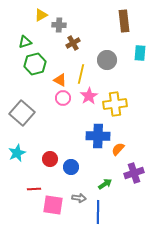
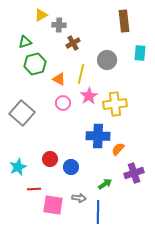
orange triangle: moved 1 px left, 1 px up
pink circle: moved 5 px down
cyan star: moved 1 px right, 14 px down
